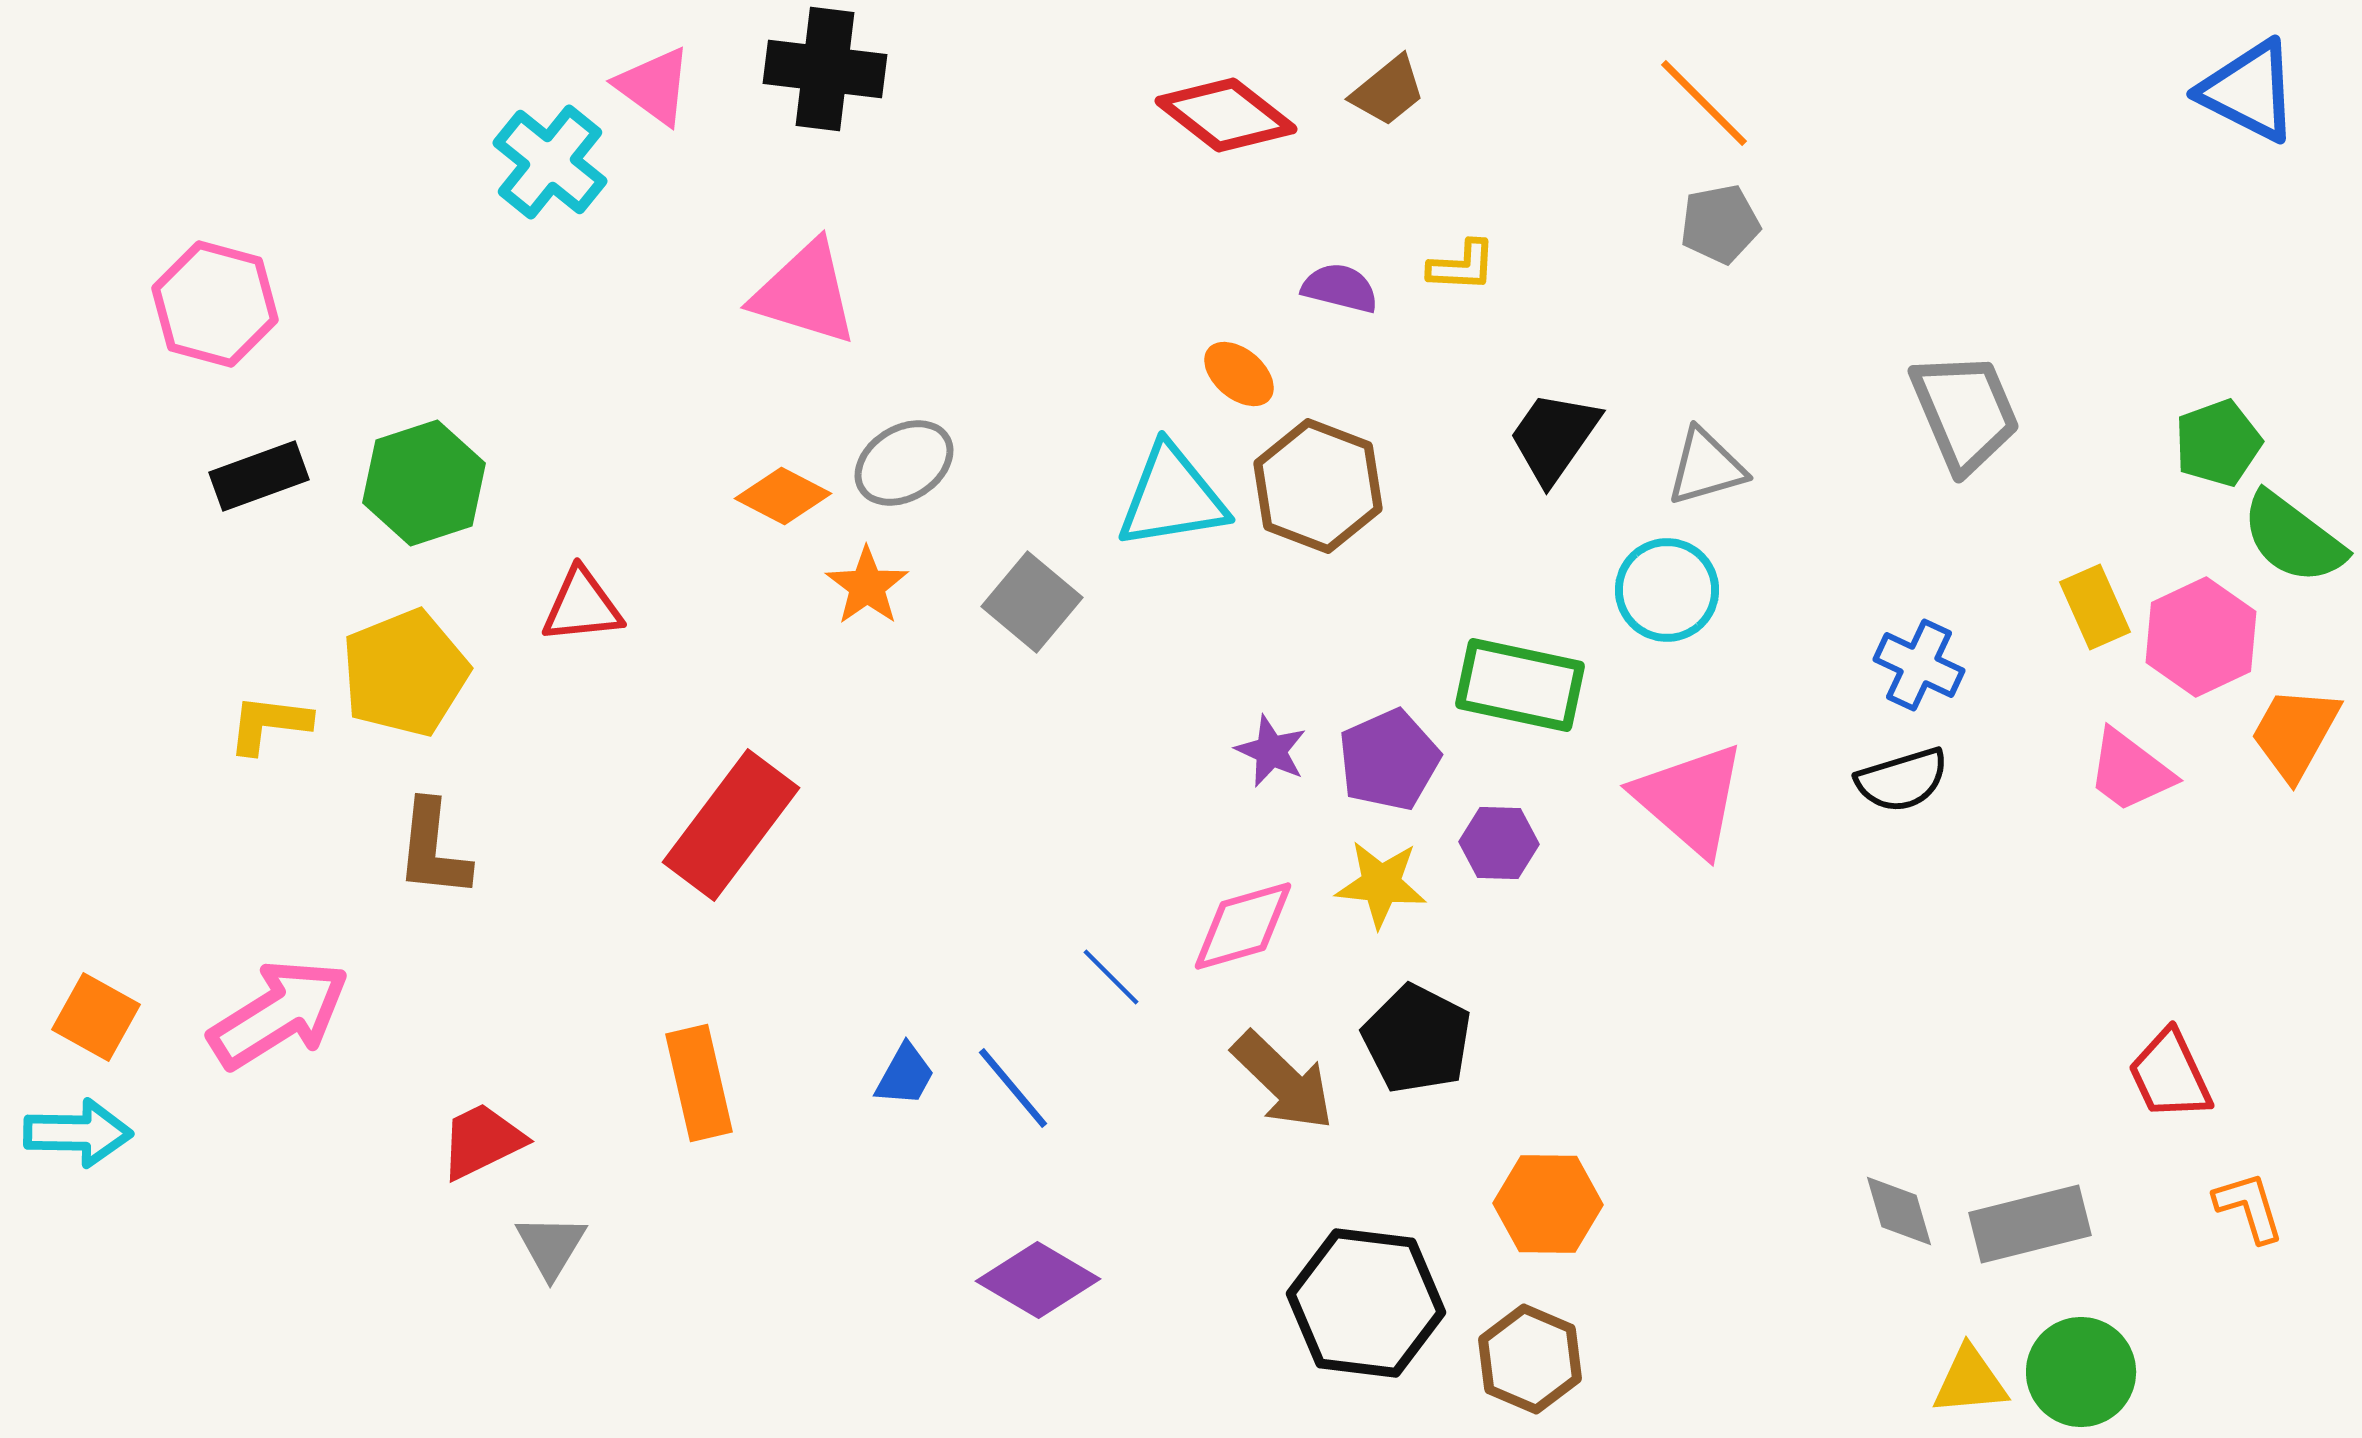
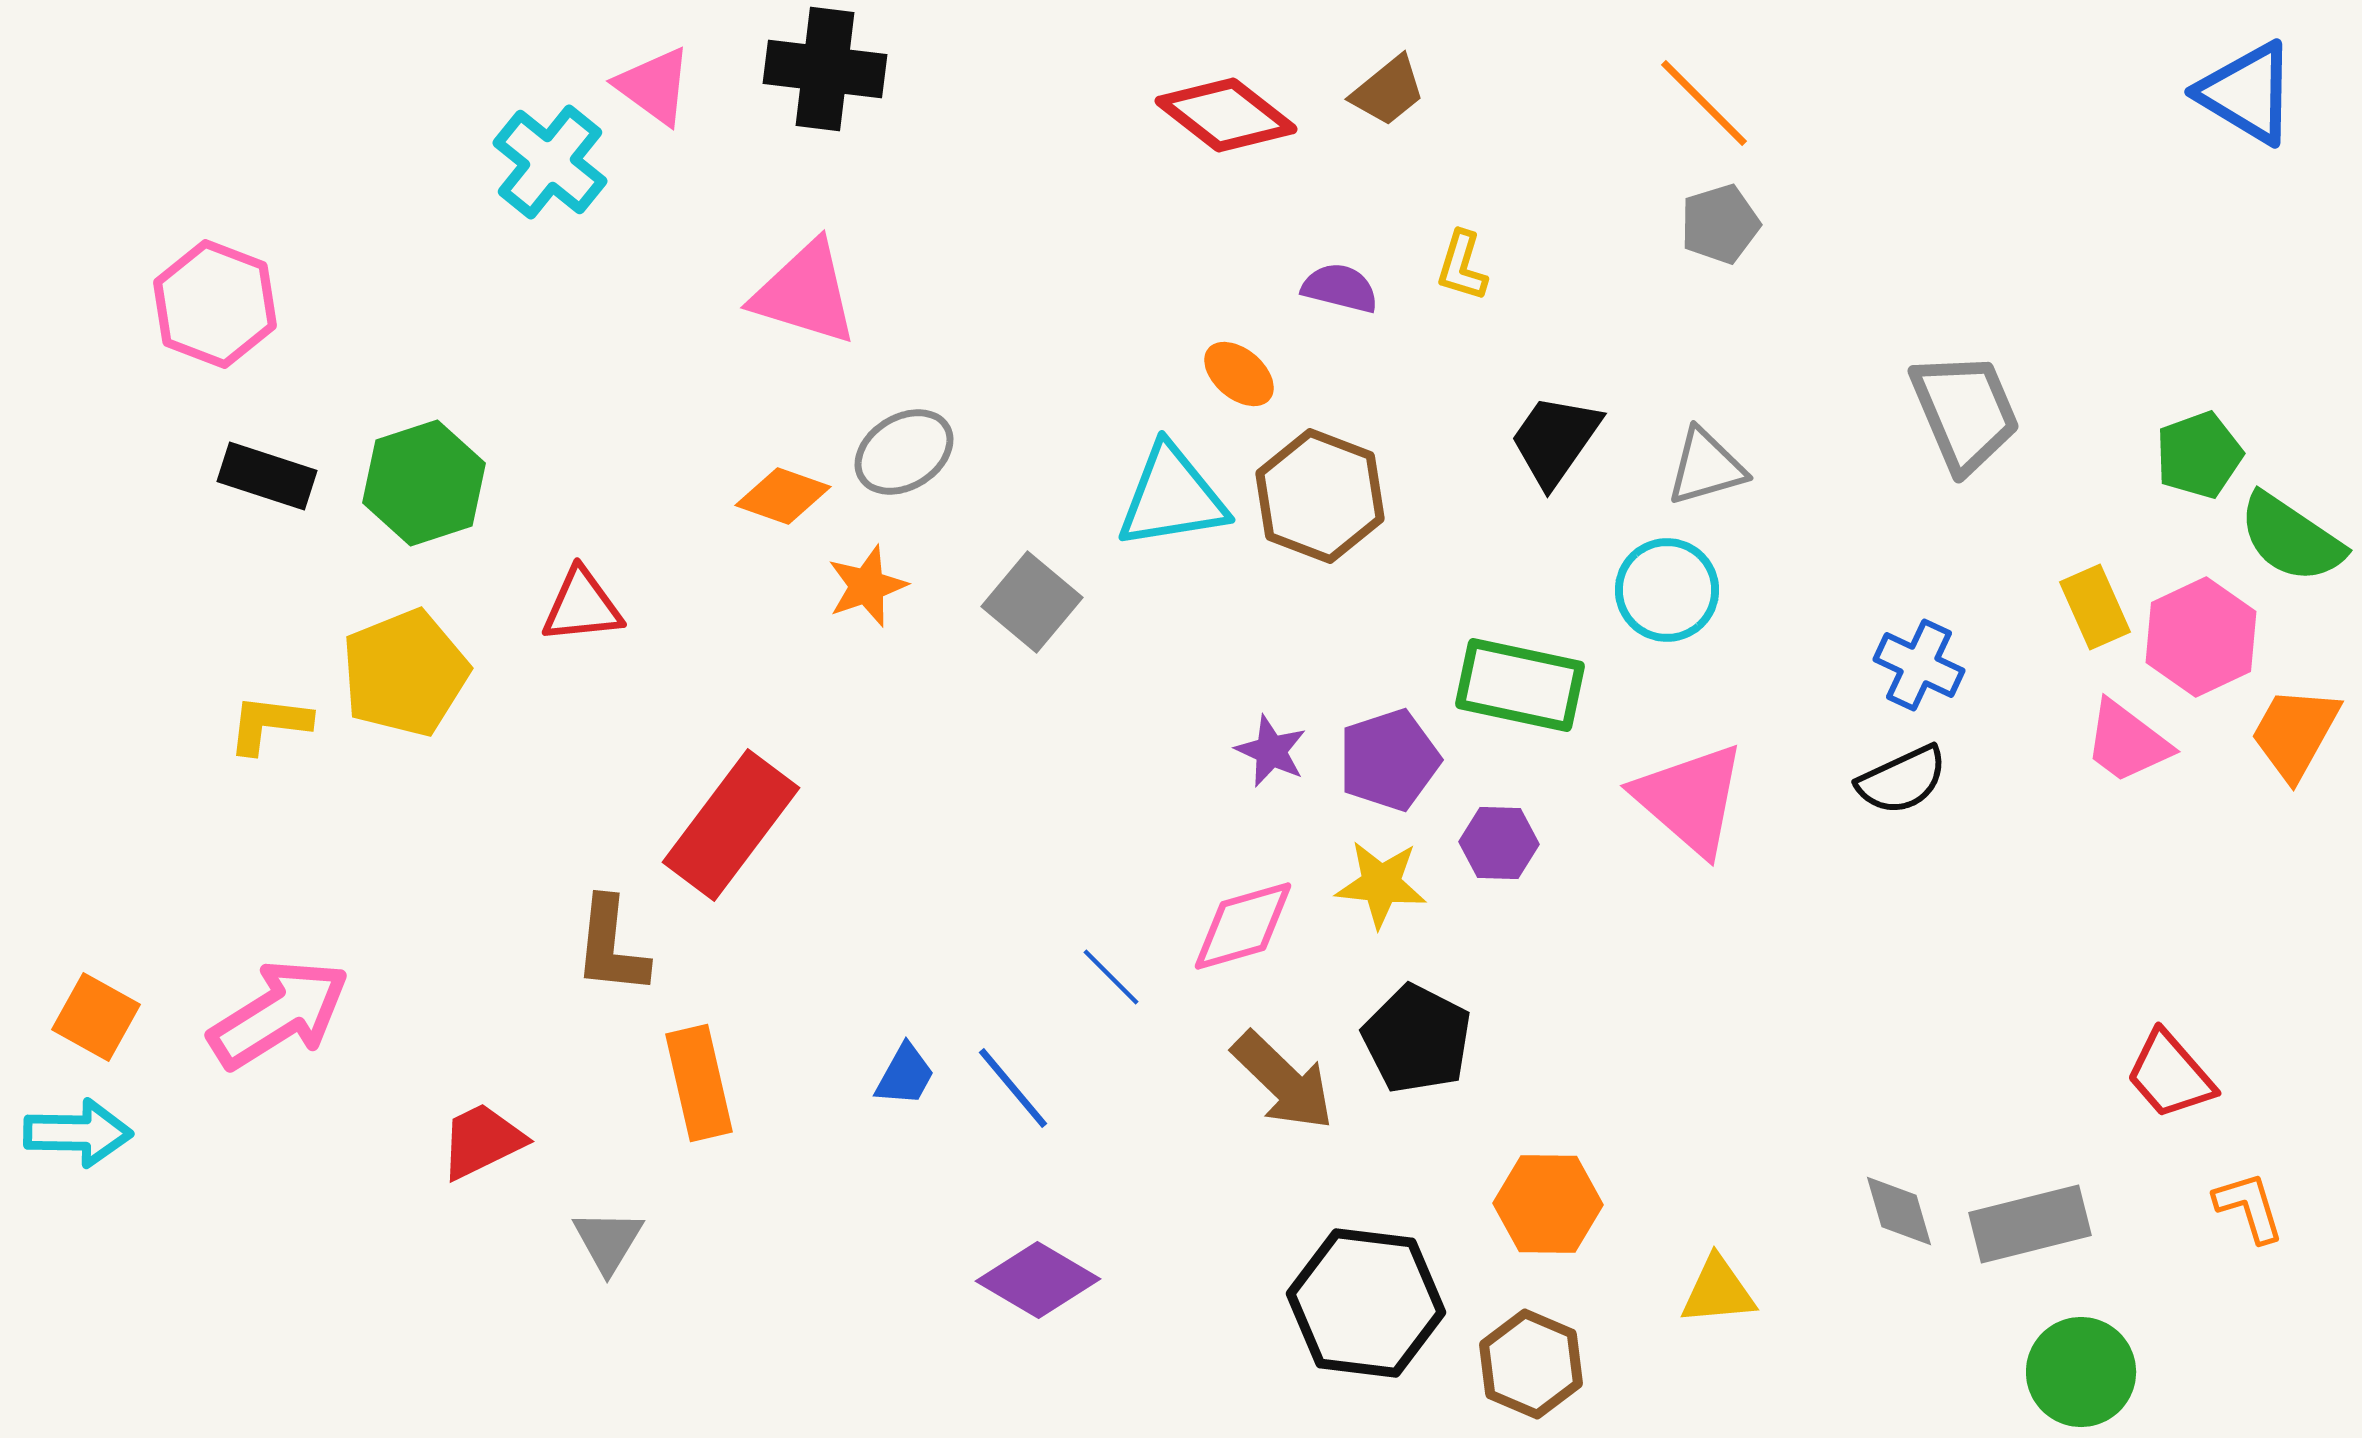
blue triangle at (2249, 91): moved 2 px left, 2 px down; rotated 4 degrees clockwise
gray pentagon at (1720, 224): rotated 6 degrees counterclockwise
yellow L-shape at (1462, 266): rotated 104 degrees clockwise
pink hexagon at (215, 304): rotated 6 degrees clockwise
black trapezoid at (1554, 437): moved 1 px right, 3 px down
green pentagon at (2218, 443): moved 19 px left, 12 px down
gray ellipse at (904, 463): moved 11 px up
black rectangle at (259, 476): moved 8 px right; rotated 38 degrees clockwise
brown hexagon at (1318, 486): moved 2 px right, 10 px down
orange diamond at (783, 496): rotated 8 degrees counterclockwise
green semicircle at (2293, 538): moved 2 px left; rotated 3 degrees counterclockwise
orange star at (867, 586): rotated 16 degrees clockwise
purple pentagon at (1389, 760): rotated 6 degrees clockwise
pink trapezoid at (2130, 771): moved 3 px left, 29 px up
black semicircle at (1902, 780): rotated 8 degrees counterclockwise
brown L-shape at (433, 849): moved 178 px right, 97 px down
red trapezoid at (2170, 1075): rotated 16 degrees counterclockwise
gray triangle at (551, 1246): moved 57 px right, 5 px up
brown hexagon at (1530, 1359): moved 1 px right, 5 px down
yellow triangle at (1970, 1381): moved 252 px left, 90 px up
